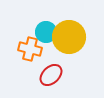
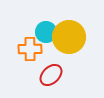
orange cross: rotated 15 degrees counterclockwise
